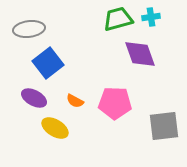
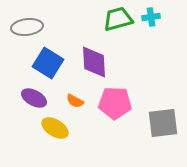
gray ellipse: moved 2 px left, 2 px up
purple diamond: moved 46 px left, 8 px down; rotated 16 degrees clockwise
blue square: rotated 20 degrees counterclockwise
gray square: moved 1 px left, 3 px up
